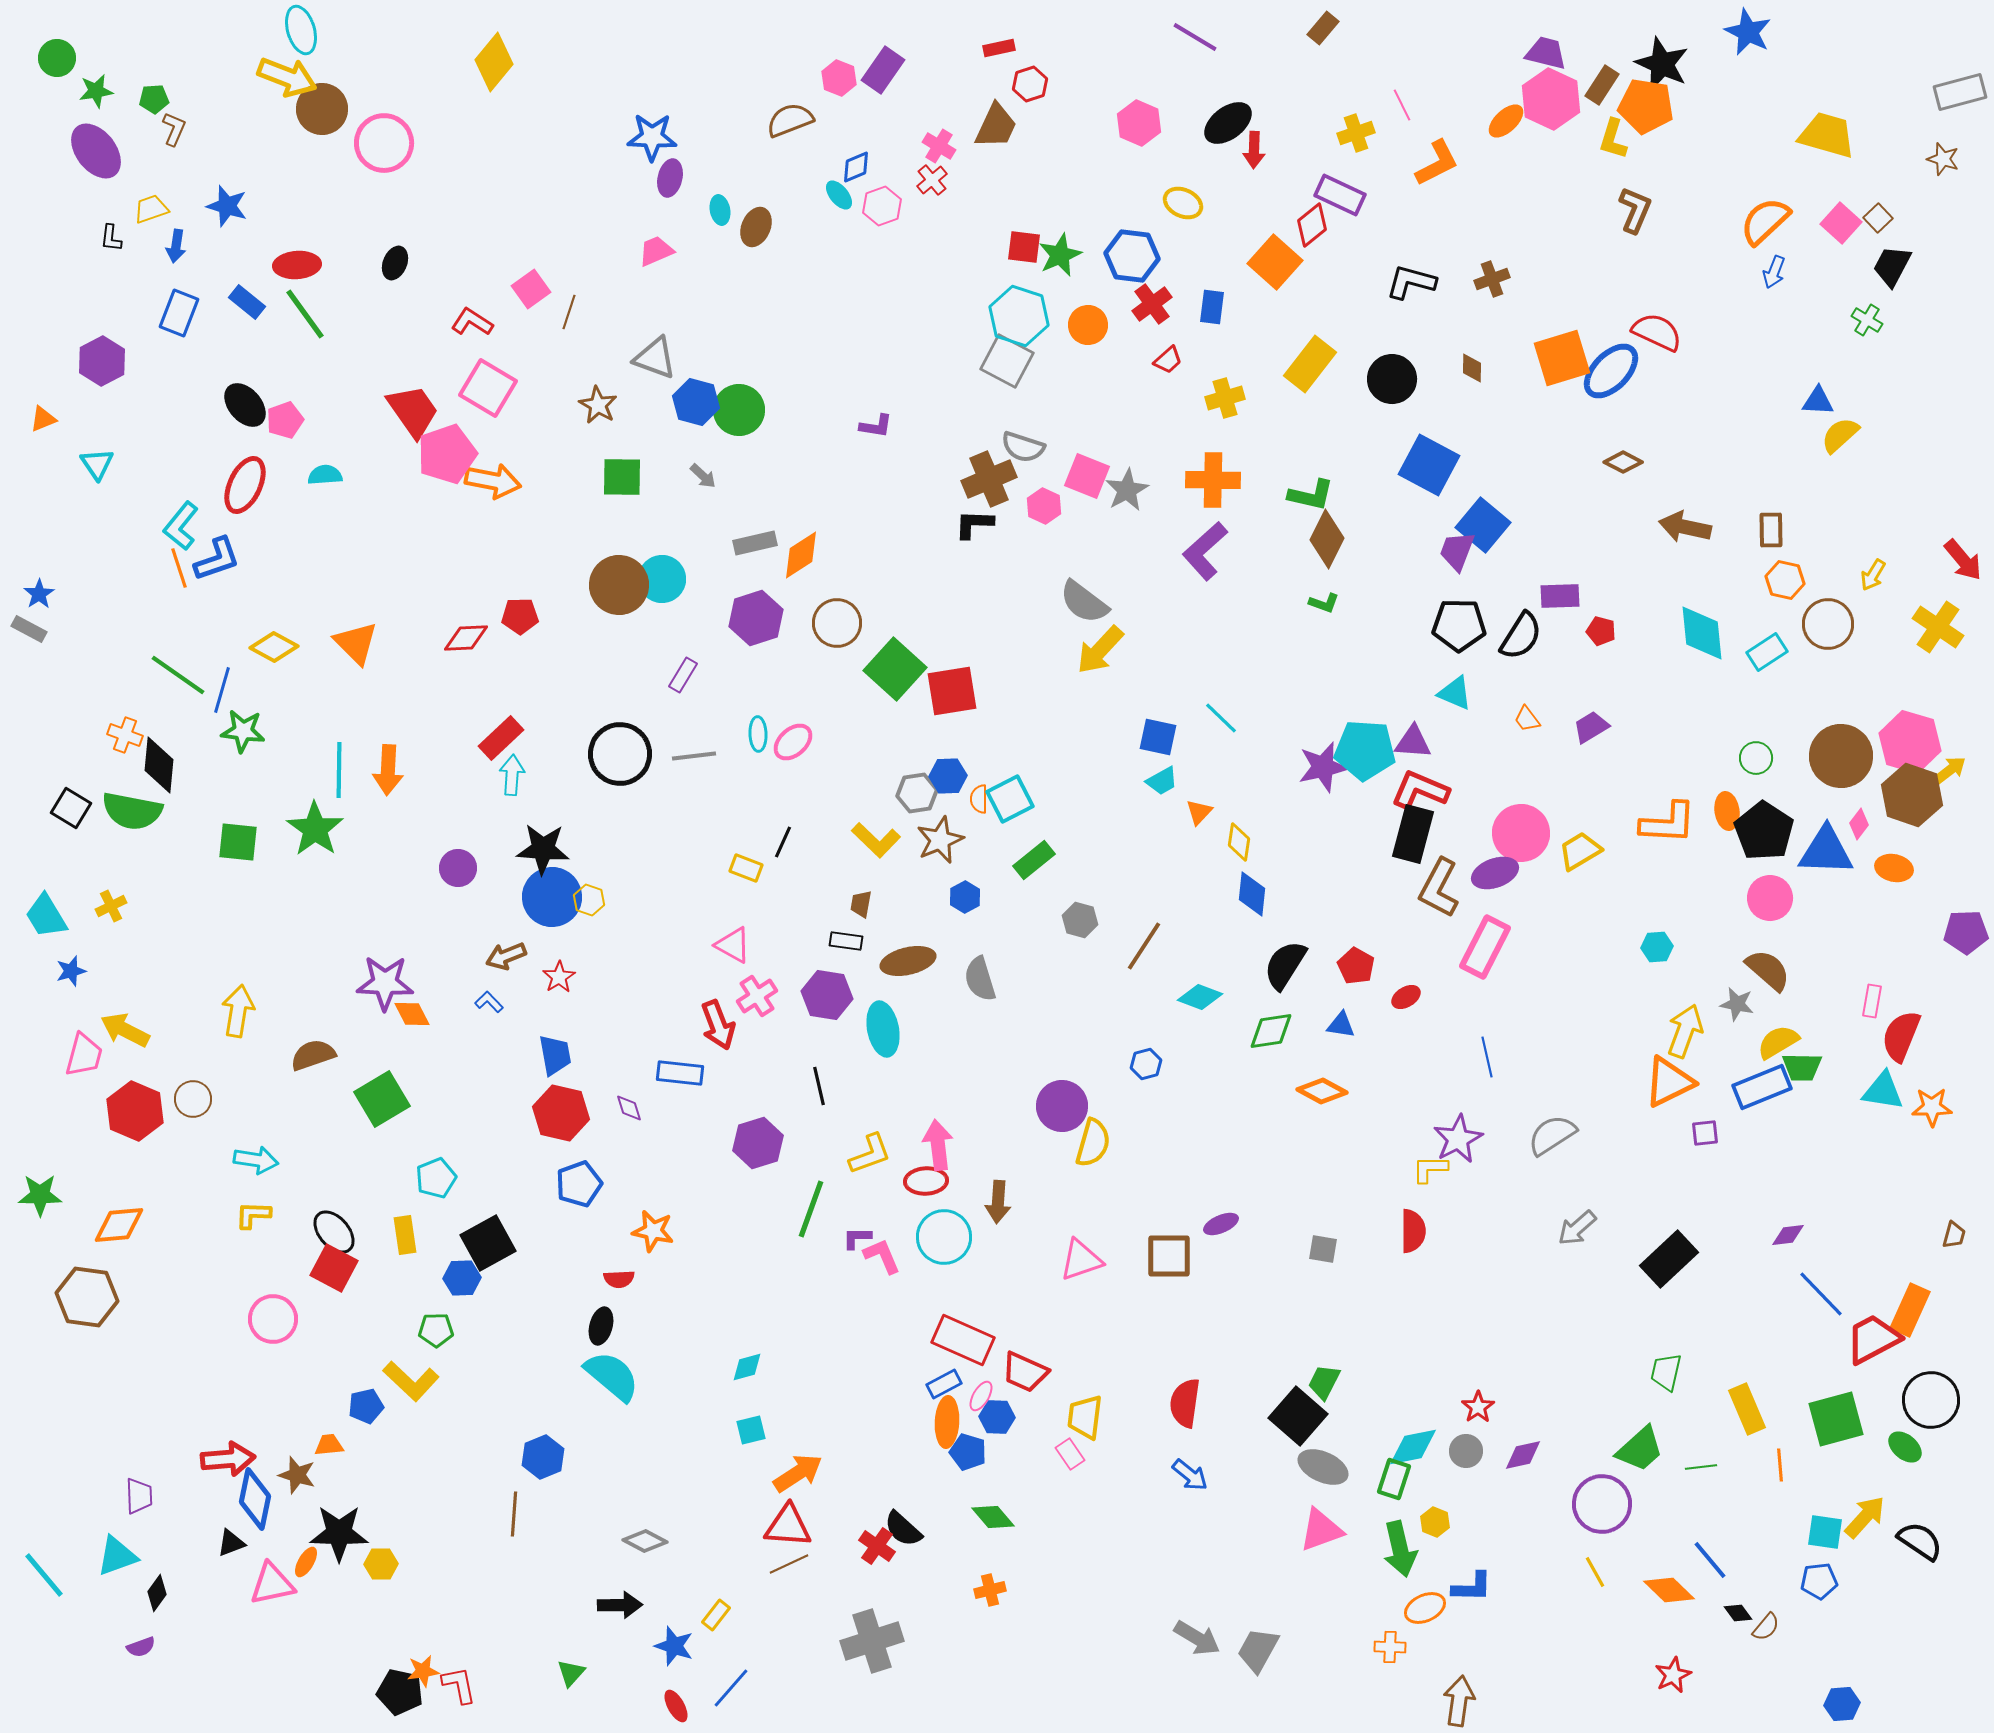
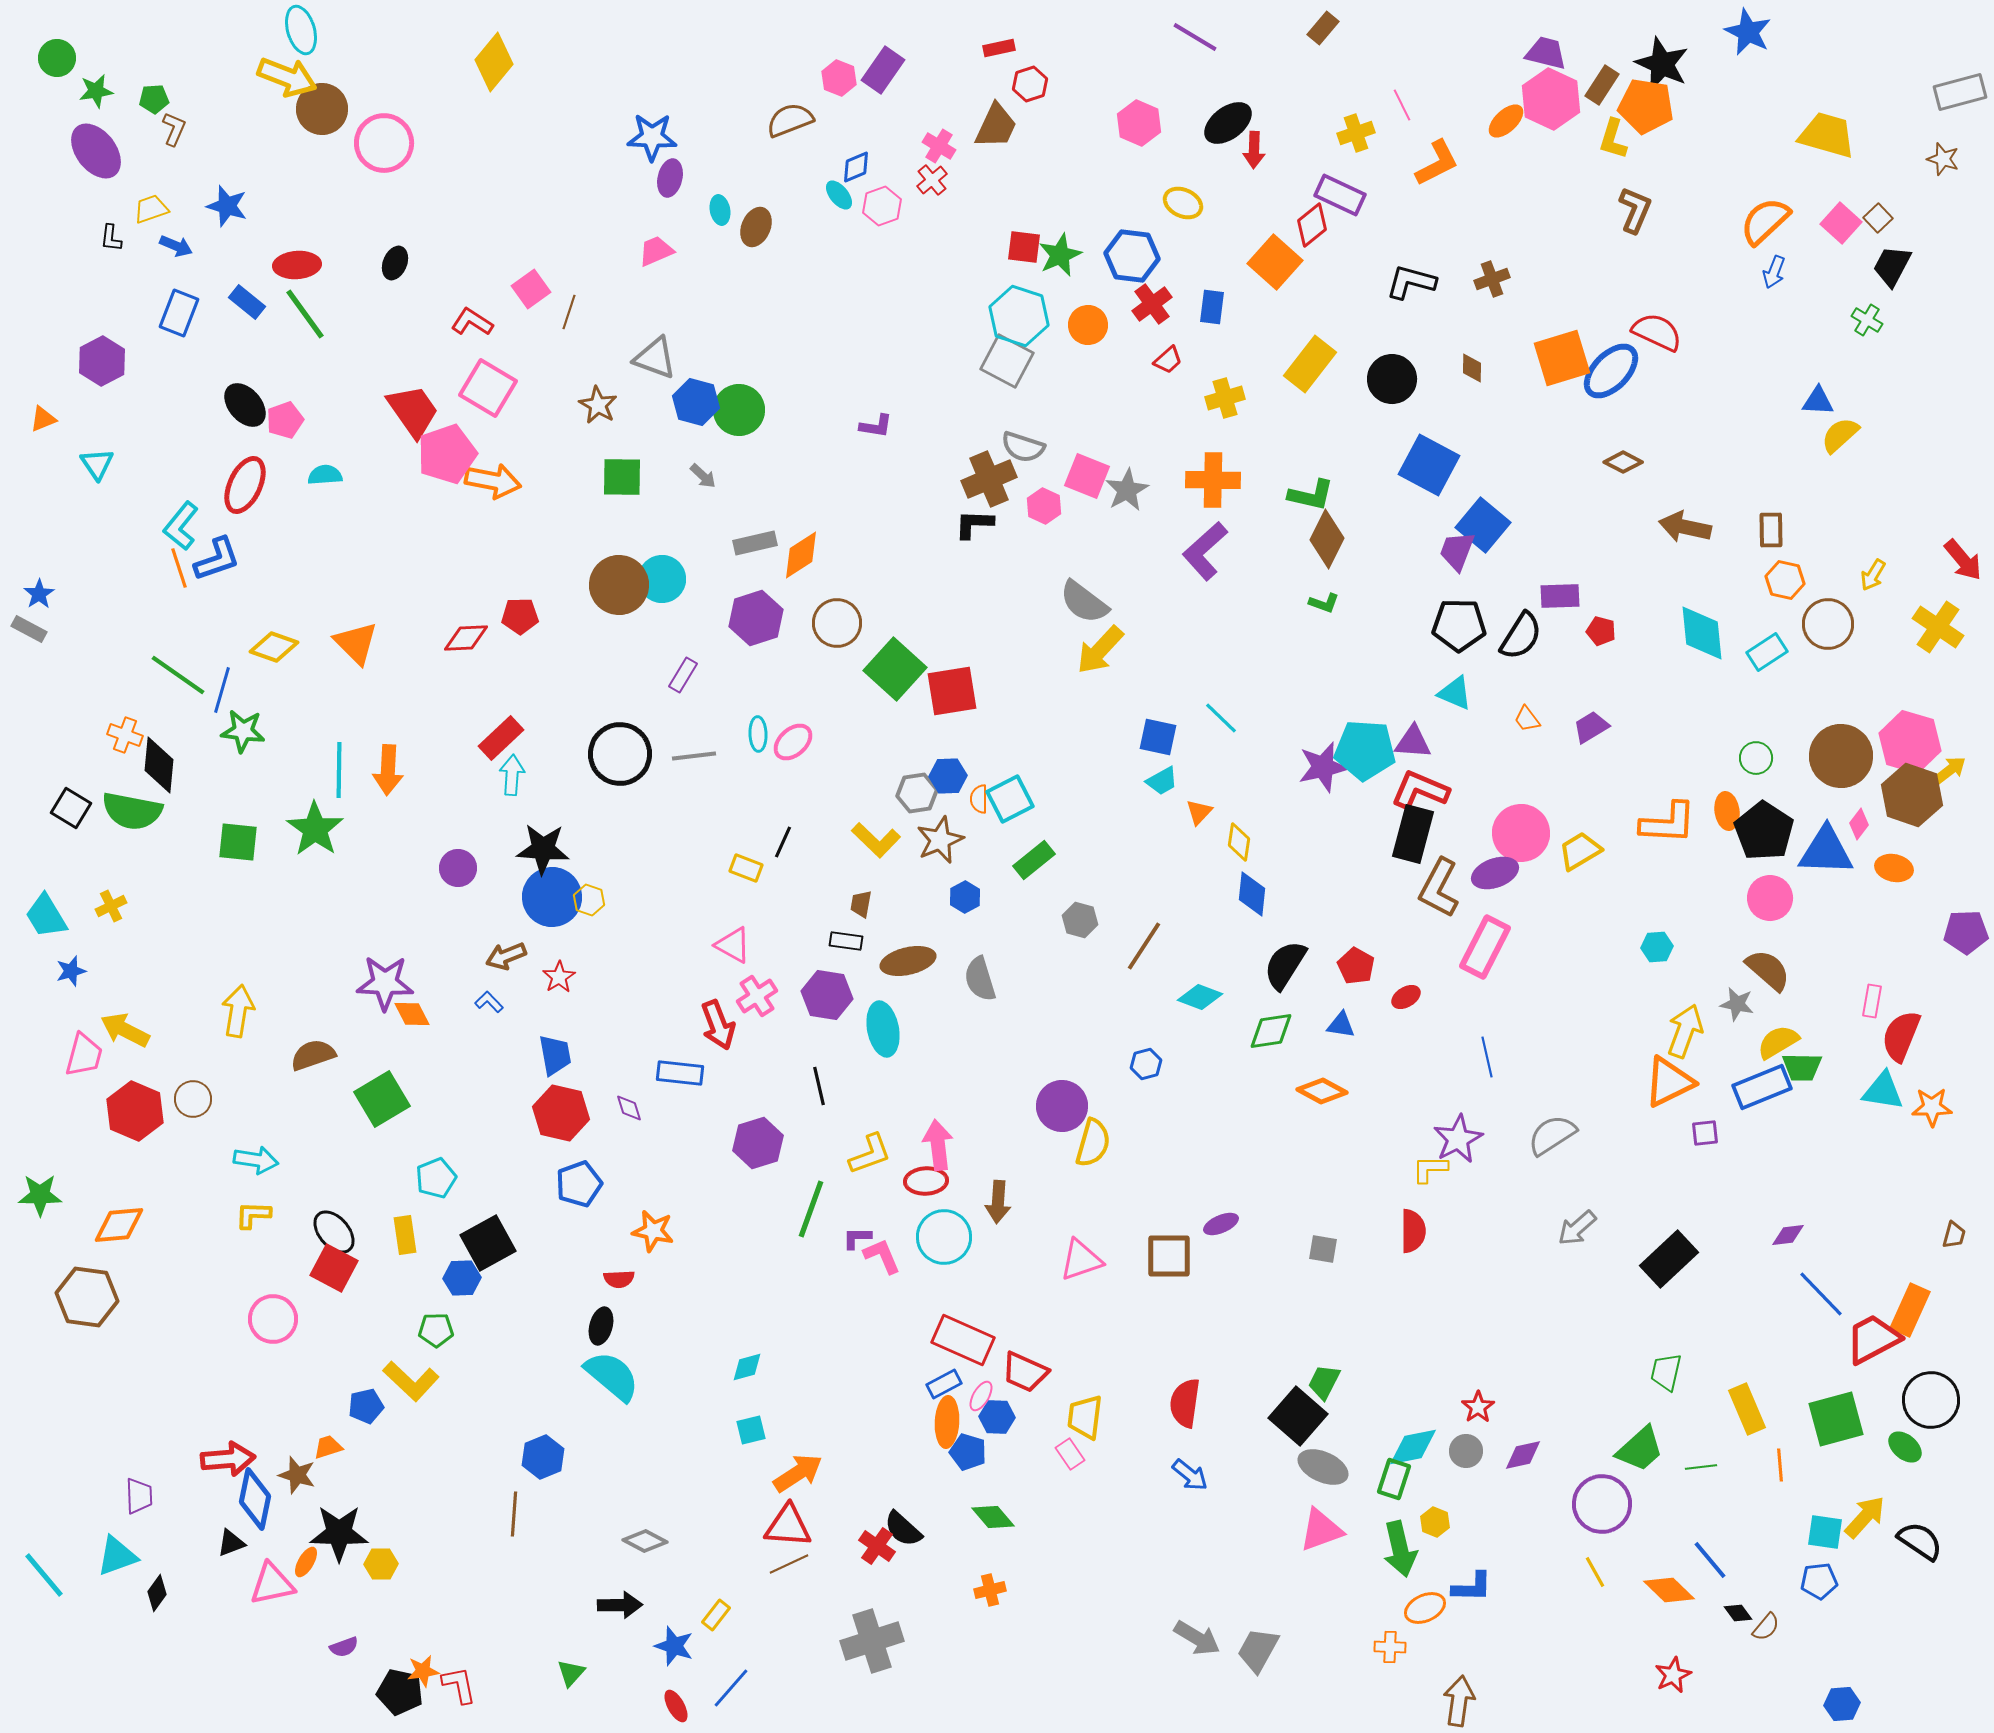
blue arrow at (176, 246): rotated 76 degrees counterclockwise
yellow diamond at (274, 647): rotated 9 degrees counterclockwise
orange trapezoid at (329, 1445): moved 1 px left, 2 px down; rotated 12 degrees counterclockwise
purple semicircle at (141, 1647): moved 203 px right
